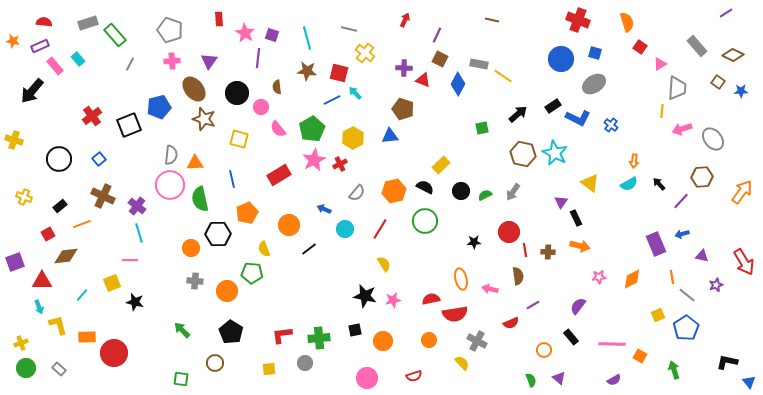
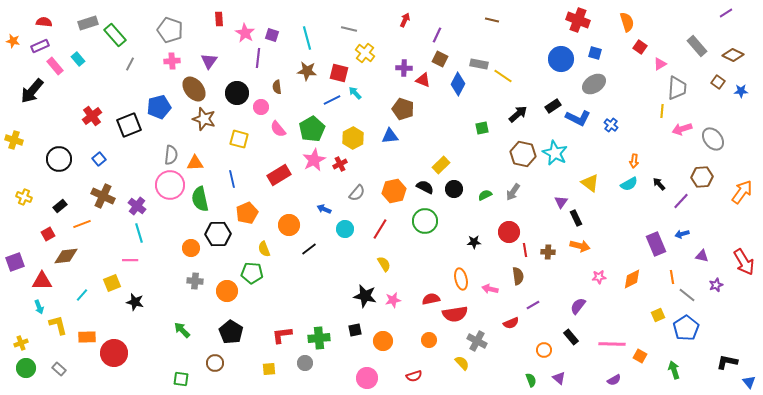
black circle at (461, 191): moved 7 px left, 2 px up
